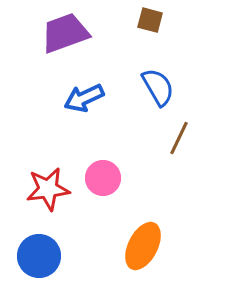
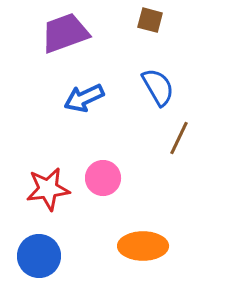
orange ellipse: rotated 63 degrees clockwise
